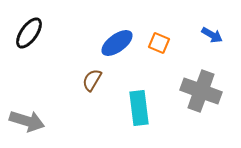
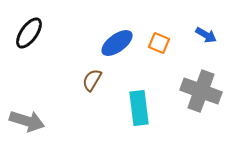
blue arrow: moved 6 px left
